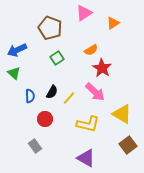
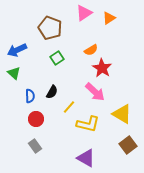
orange triangle: moved 4 px left, 5 px up
yellow line: moved 9 px down
red circle: moved 9 px left
